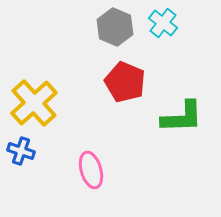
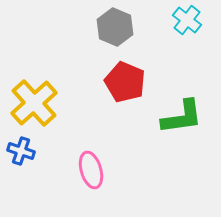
cyan cross: moved 24 px right, 3 px up
green L-shape: rotated 6 degrees counterclockwise
